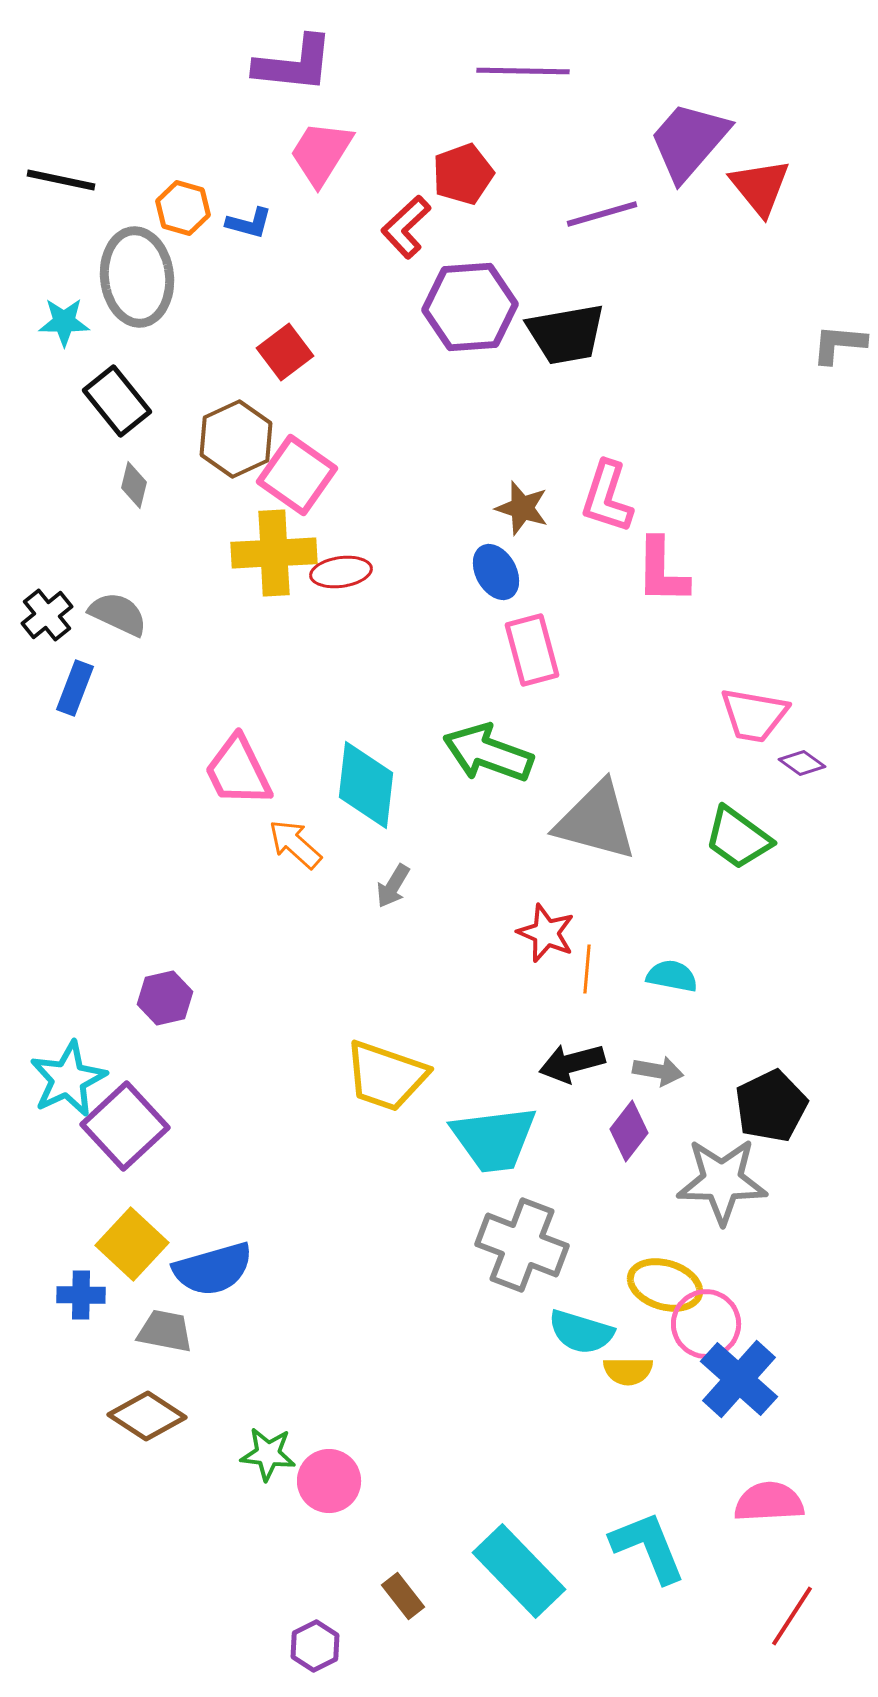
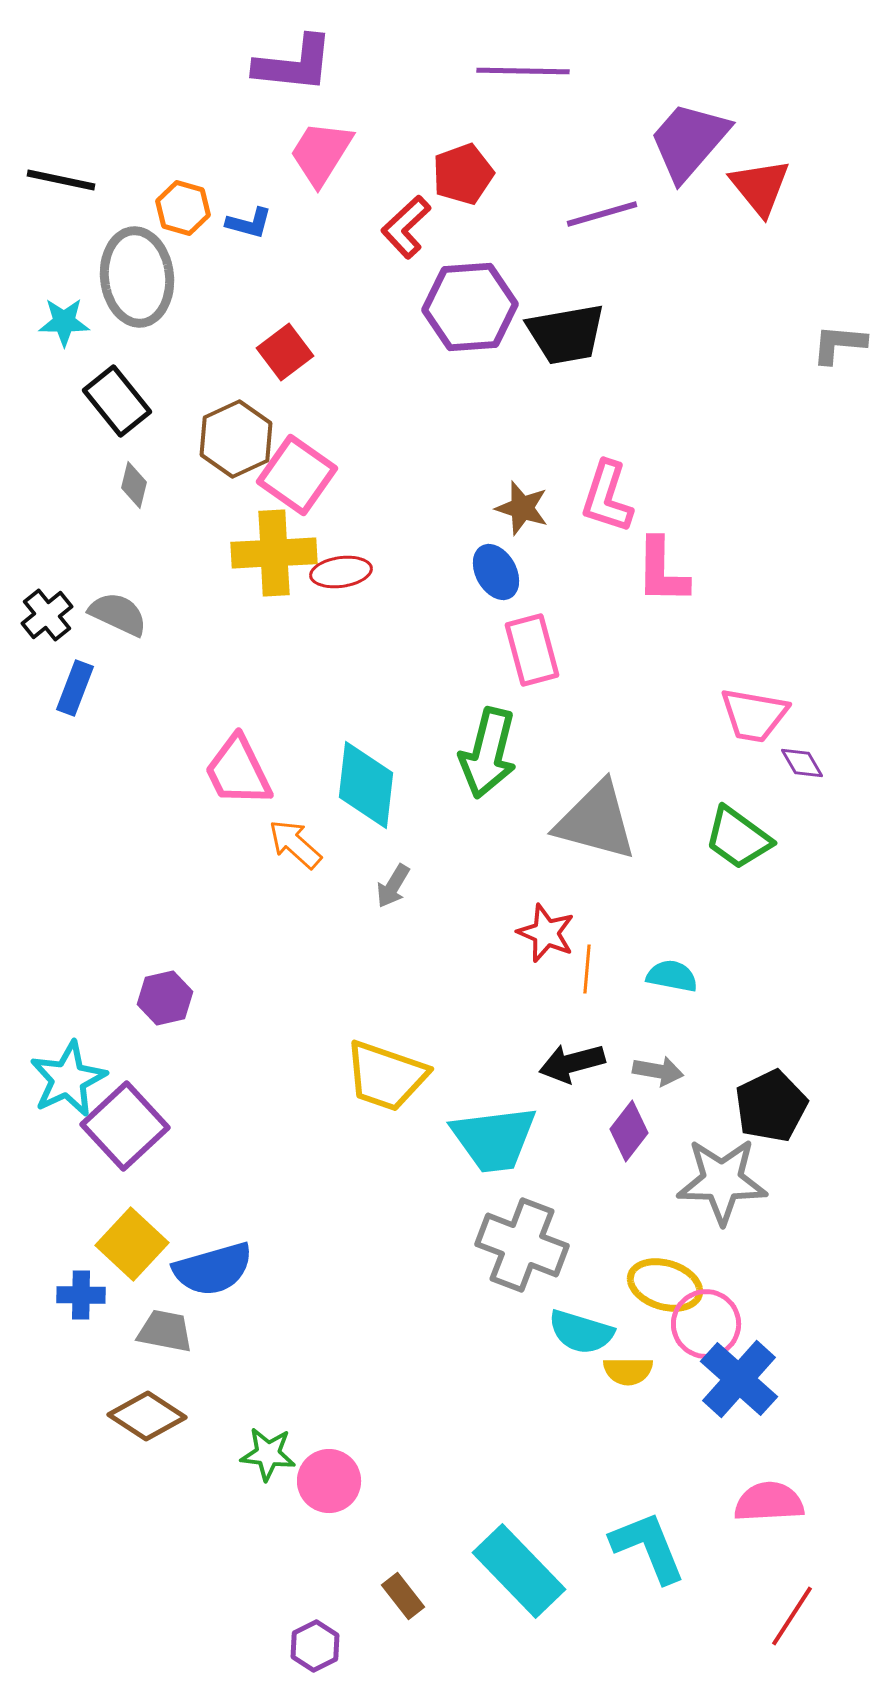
green arrow at (488, 753): rotated 96 degrees counterclockwise
purple diamond at (802, 763): rotated 24 degrees clockwise
